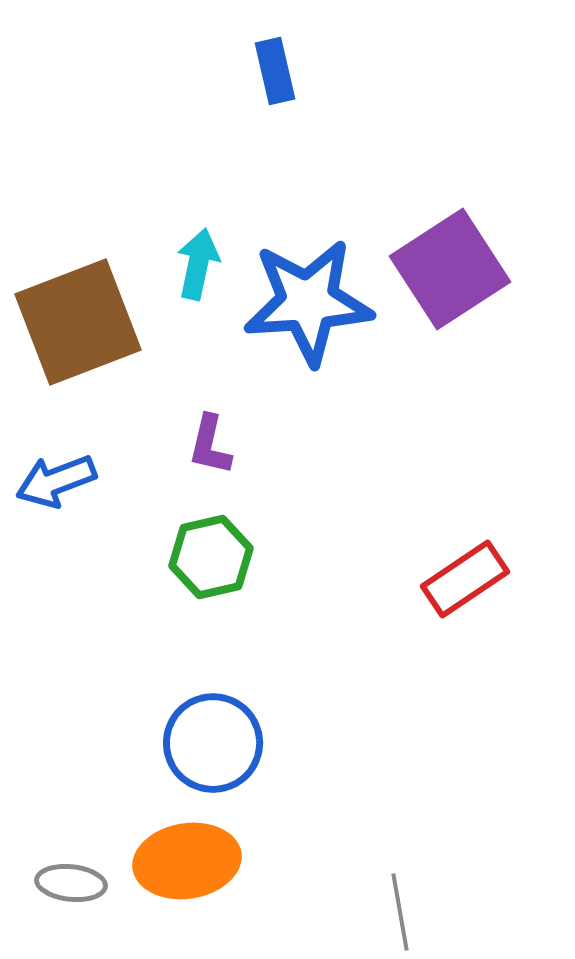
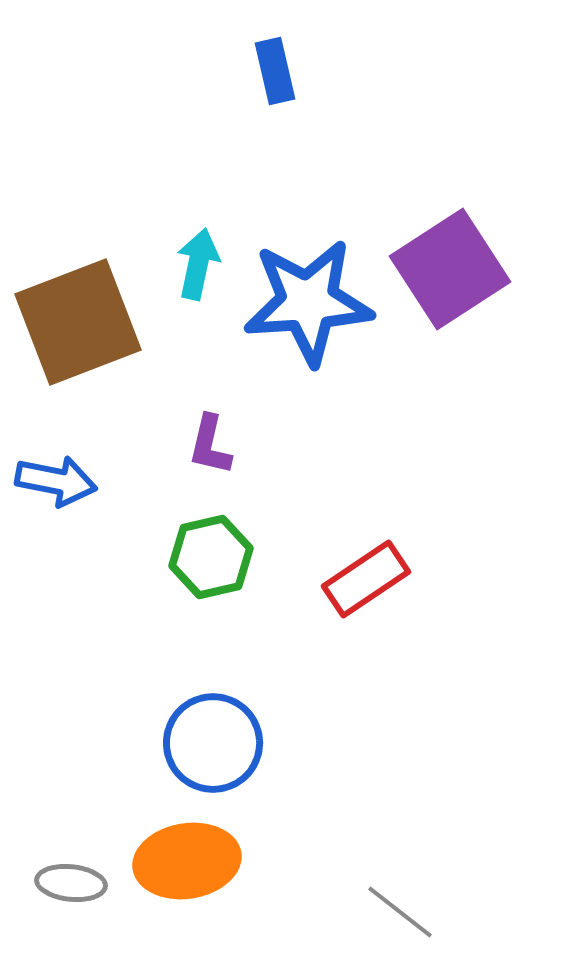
blue arrow: rotated 148 degrees counterclockwise
red rectangle: moved 99 px left
gray line: rotated 42 degrees counterclockwise
